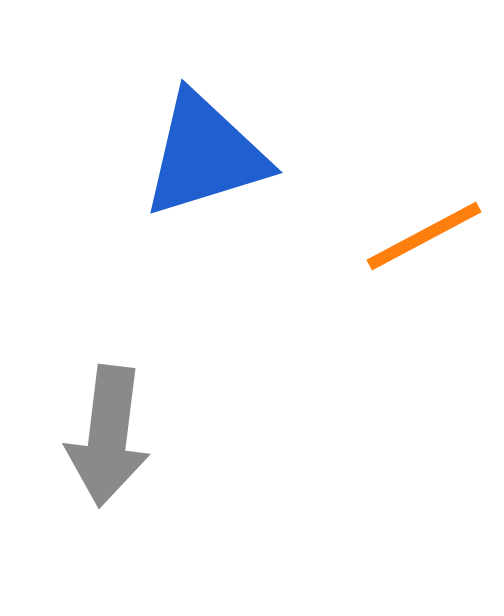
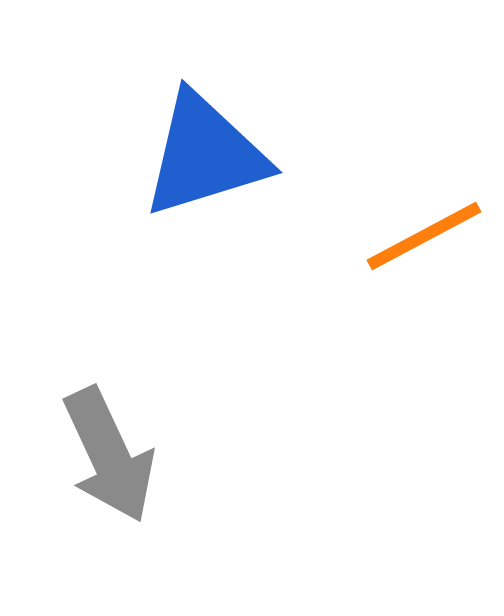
gray arrow: moved 1 px right, 19 px down; rotated 32 degrees counterclockwise
